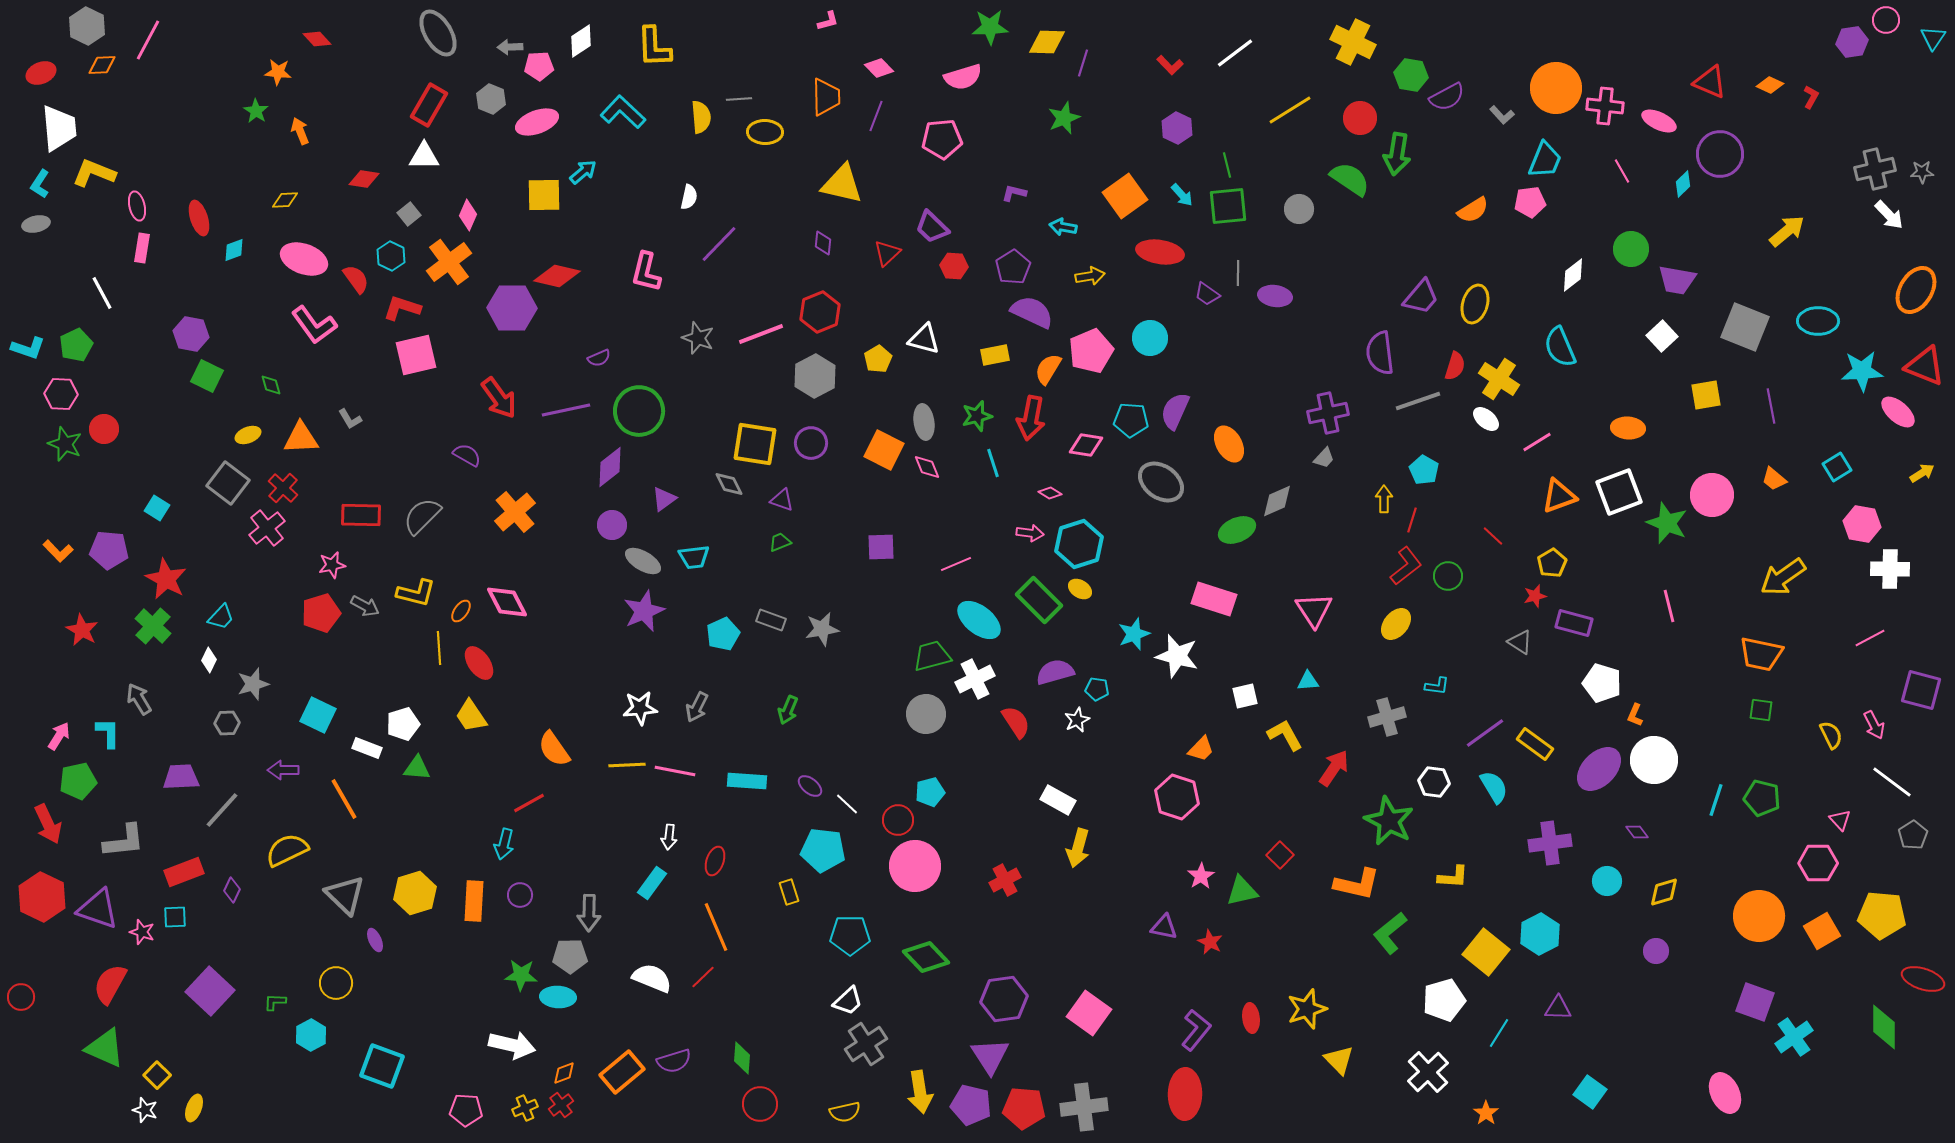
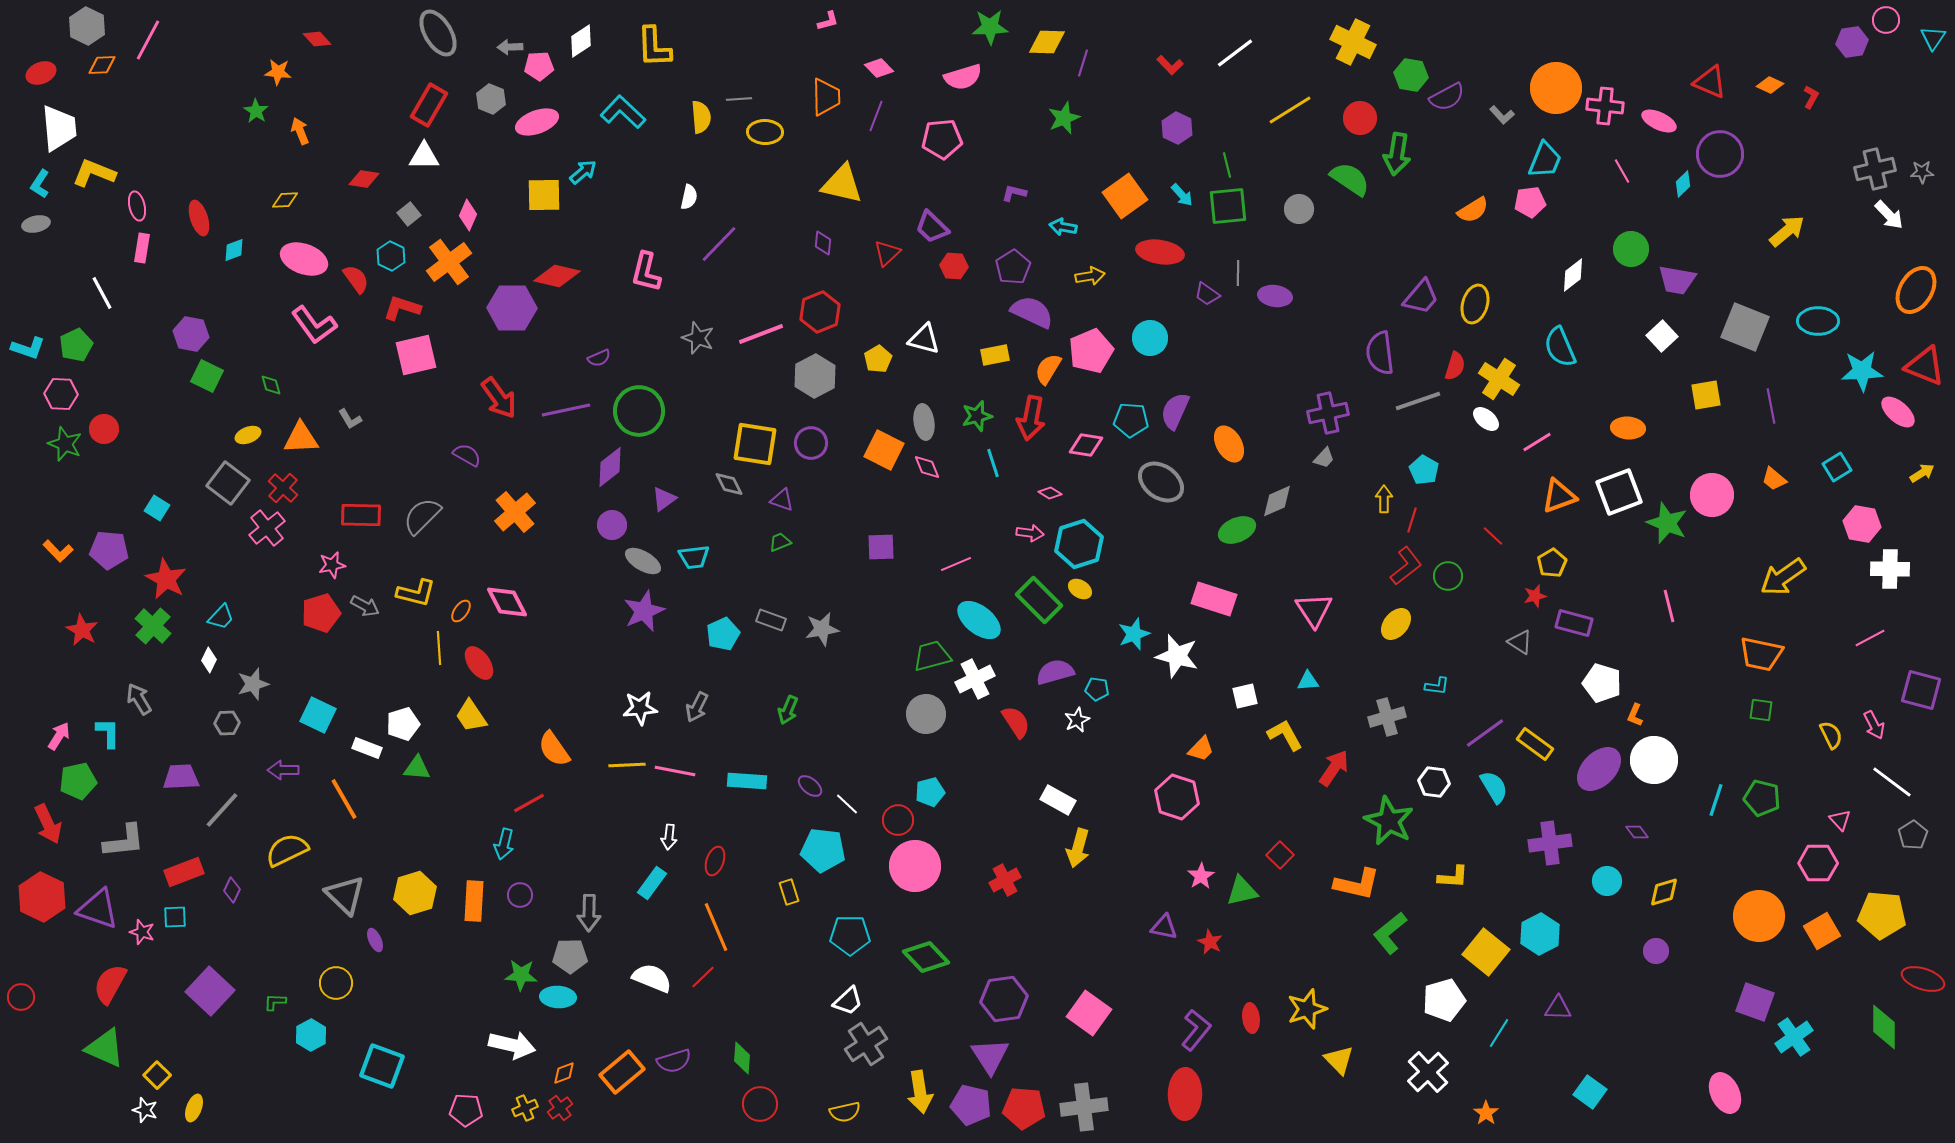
red cross at (561, 1105): moved 1 px left, 3 px down
